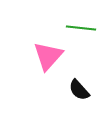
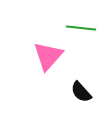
black semicircle: moved 2 px right, 2 px down
